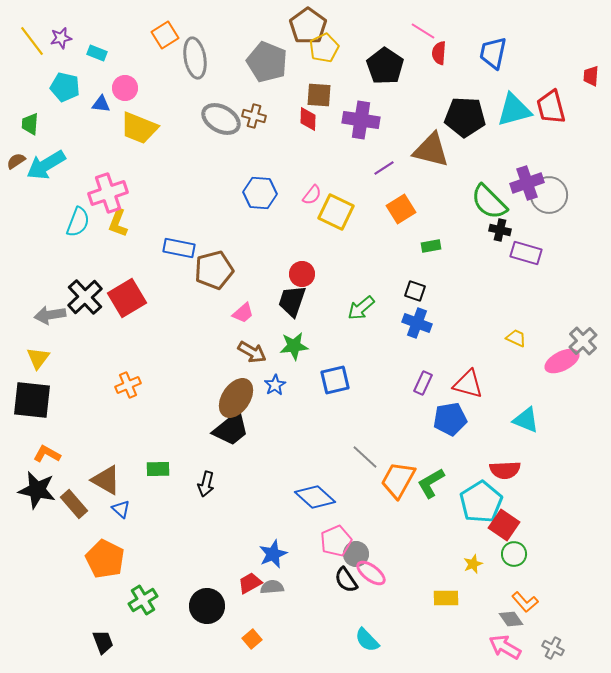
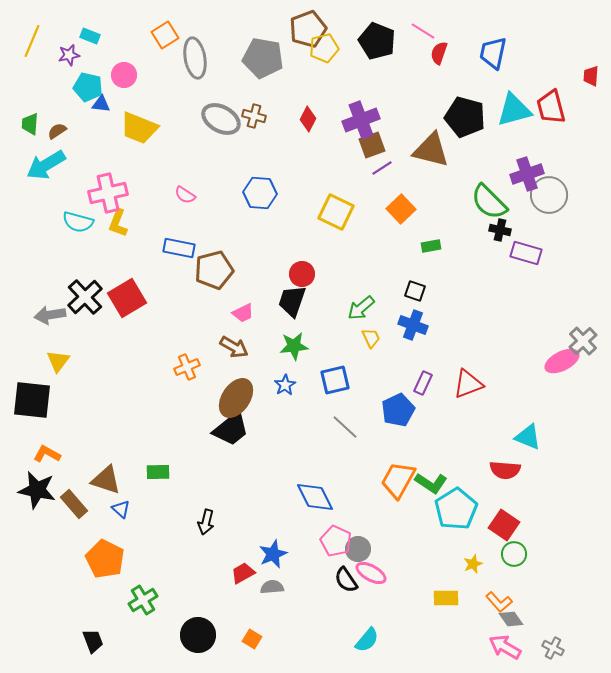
brown pentagon at (308, 26): moved 3 px down; rotated 15 degrees clockwise
purple star at (61, 38): moved 8 px right, 17 px down
yellow line at (32, 41): rotated 60 degrees clockwise
yellow pentagon at (324, 48): rotated 12 degrees clockwise
cyan rectangle at (97, 53): moved 7 px left, 17 px up
red semicircle at (439, 53): rotated 15 degrees clockwise
gray pentagon at (267, 62): moved 4 px left, 4 px up; rotated 12 degrees counterclockwise
black pentagon at (385, 66): moved 8 px left, 25 px up; rotated 12 degrees counterclockwise
cyan pentagon at (65, 87): moved 23 px right
pink circle at (125, 88): moved 1 px left, 13 px up
brown square at (319, 95): moved 53 px right, 50 px down; rotated 24 degrees counterclockwise
black pentagon at (465, 117): rotated 12 degrees clockwise
red diamond at (308, 119): rotated 25 degrees clockwise
purple cross at (361, 120): rotated 30 degrees counterclockwise
brown semicircle at (16, 161): moved 41 px right, 30 px up
purple line at (384, 168): moved 2 px left
purple cross at (527, 183): moved 9 px up
pink cross at (108, 193): rotated 6 degrees clockwise
pink semicircle at (312, 195): moved 127 px left; rotated 85 degrees clockwise
orange square at (401, 209): rotated 12 degrees counterclockwise
cyan semicircle at (78, 222): rotated 84 degrees clockwise
pink trapezoid at (243, 313): rotated 15 degrees clockwise
blue cross at (417, 323): moved 4 px left, 2 px down
yellow trapezoid at (516, 338): moved 145 px left; rotated 40 degrees clockwise
brown arrow at (252, 352): moved 18 px left, 5 px up
yellow triangle at (38, 358): moved 20 px right, 3 px down
red triangle at (468, 384): rotated 36 degrees counterclockwise
orange cross at (128, 385): moved 59 px right, 18 px up
blue star at (275, 385): moved 10 px right
blue pentagon at (450, 419): moved 52 px left, 9 px up; rotated 16 degrees counterclockwise
cyan triangle at (526, 420): moved 2 px right, 17 px down
gray line at (365, 457): moved 20 px left, 30 px up
green rectangle at (158, 469): moved 3 px down
red semicircle at (505, 470): rotated 8 degrees clockwise
brown triangle at (106, 480): rotated 12 degrees counterclockwise
green L-shape at (431, 483): rotated 116 degrees counterclockwise
black arrow at (206, 484): moved 38 px down
blue diamond at (315, 497): rotated 21 degrees clockwise
cyan pentagon at (481, 502): moved 25 px left, 7 px down
pink pentagon at (336, 541): rotated 24 degrees counterclockwise
gray circle at (356, 554): moved 2 px right, 5 px up
pink ellipse at (371, 573): rotated 8 degrees counterclockwise
red trapezoid at (250, 583): moved 7 px left, 10 px up
orange L-shape at (525, 602): moved 26 px left
black circle at (207, 606): moved 9 px left, 29 px down
orange square at (252, 639): rotated 18 degrees counterclockwise
cyan semicircle at (367, 640): rotated 96 degrees counterclockwise
black trapezoid at (103, 642): moved 10 px left, 1 px up
